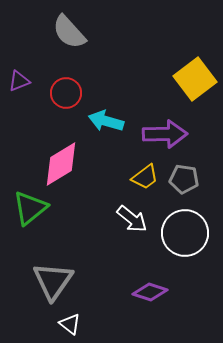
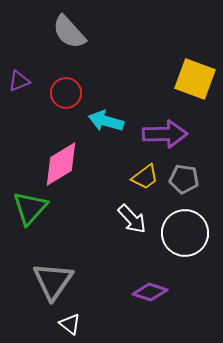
yellow square: rotated 33 degrees counterclockwise
green triangle: rotated 9 degrees counterclockwise
white arrow: rotated 8 degrees clockwise
